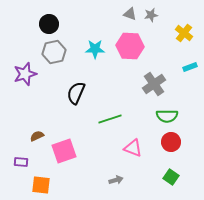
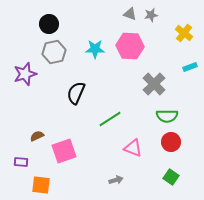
gray cross: rotated 10 degrees counterclockwise
green line: rotated 15 degrees counterclockwise
